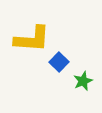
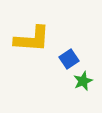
blue square: moved 10 px right, 3 px up; rotated 12 degrees clockwise
